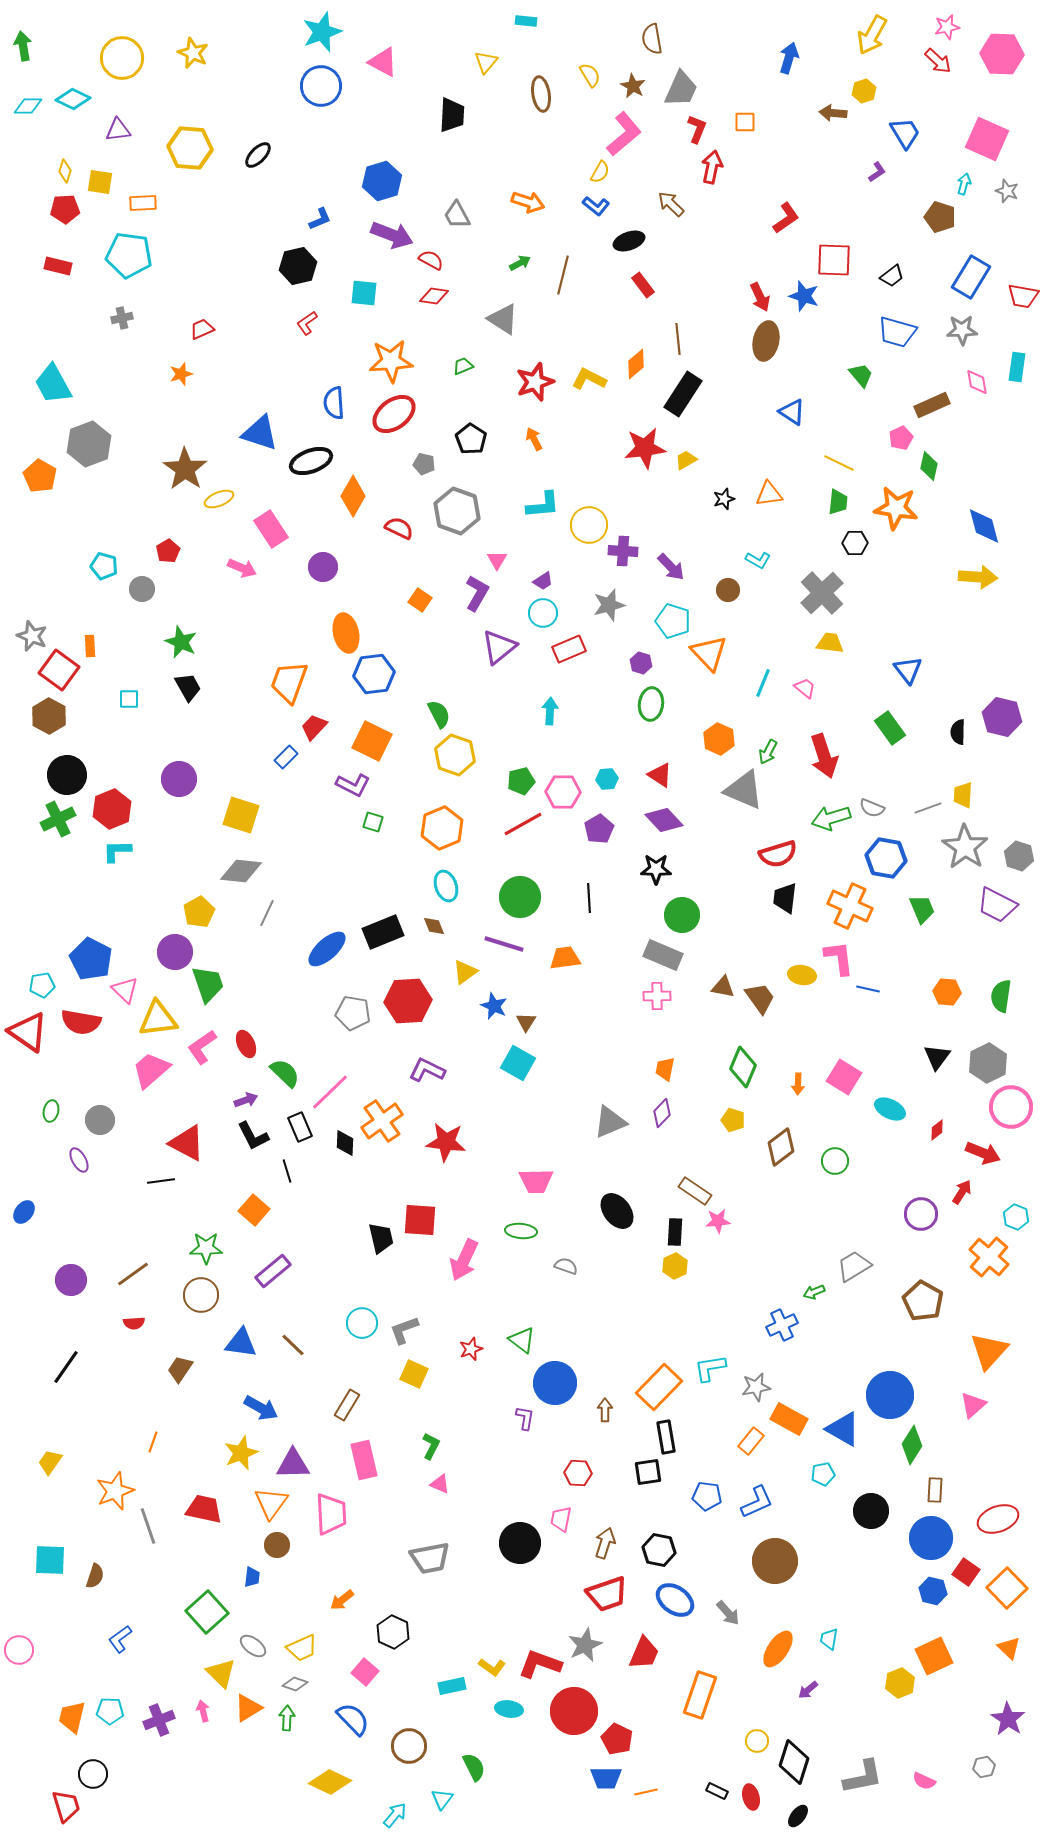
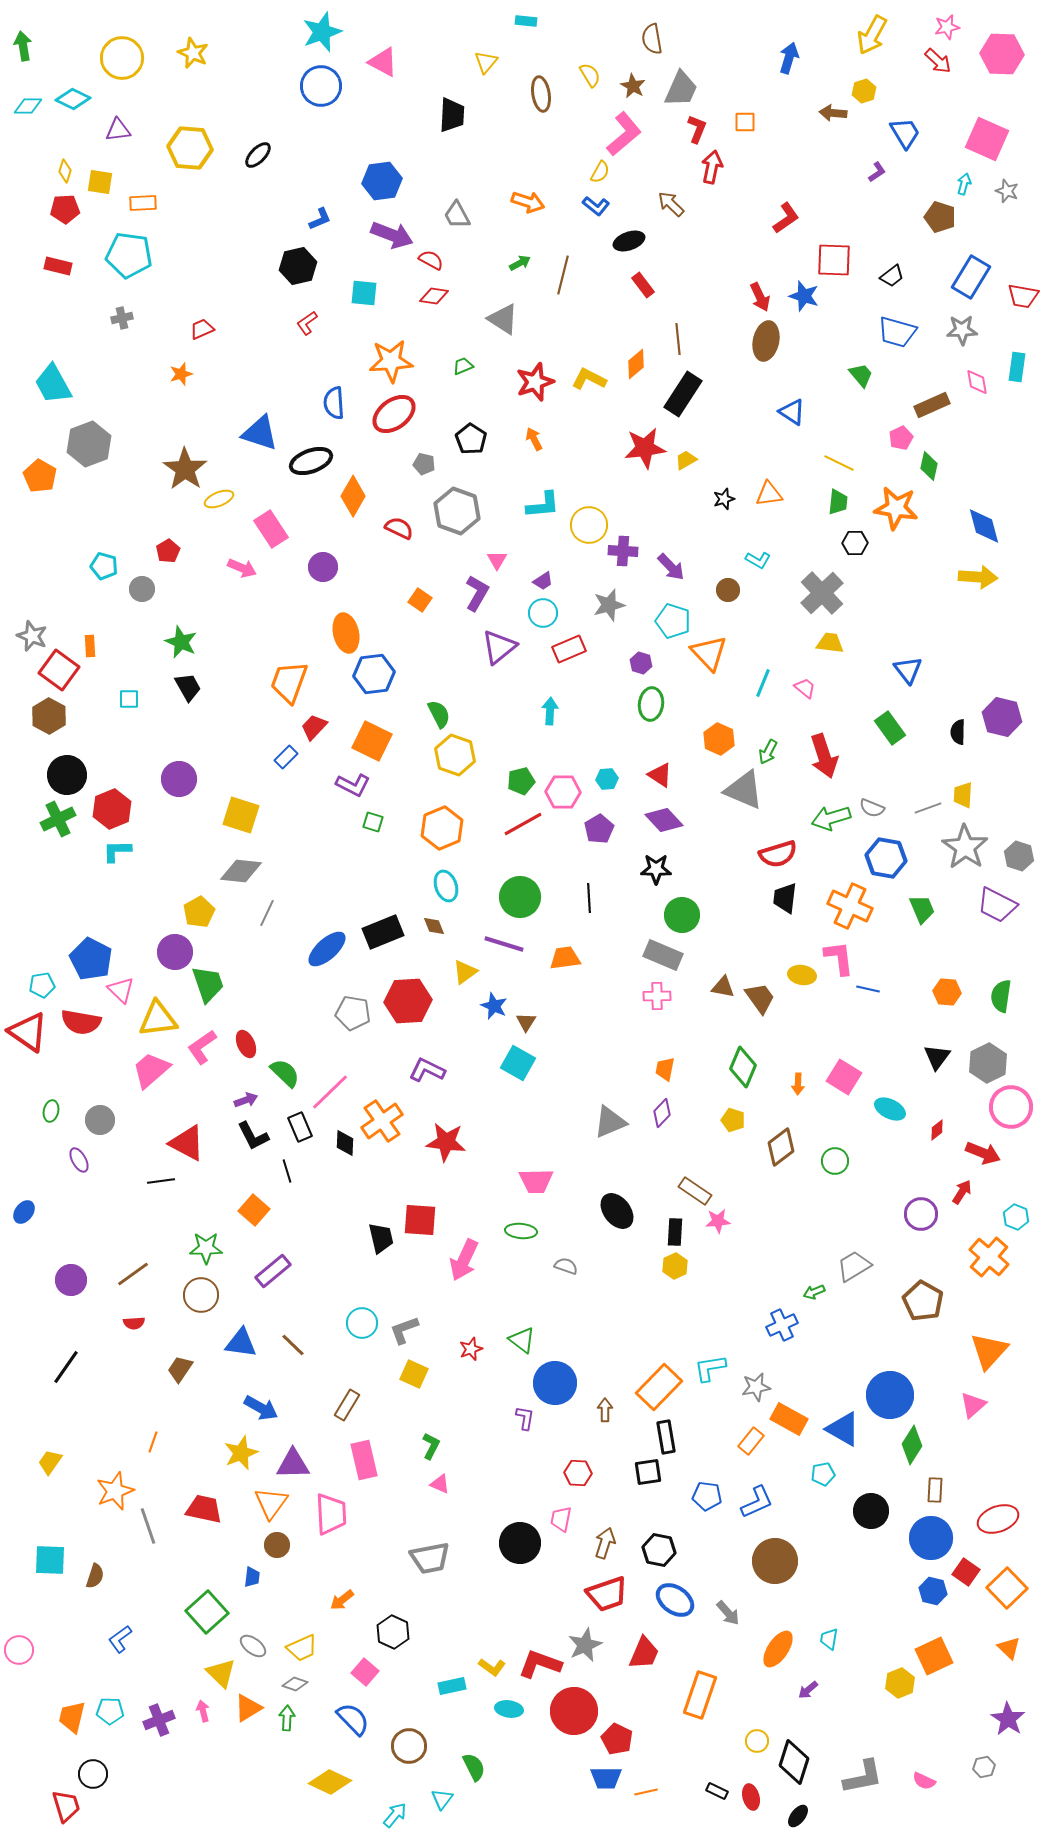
blue hexagon at (382, 181): rotated 9 degrees clockwise
pink triangle at (125, 990): moved 4 px left
